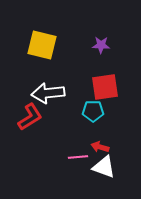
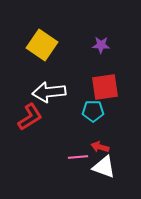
yellow square: rotated 20 degrees clockwise
white arrow: moved 1 px right, 1 px up
